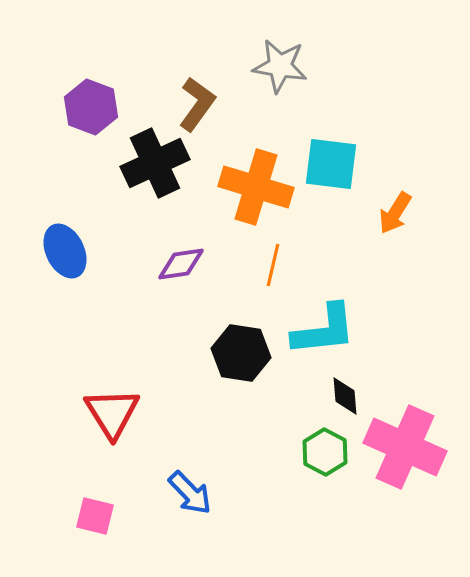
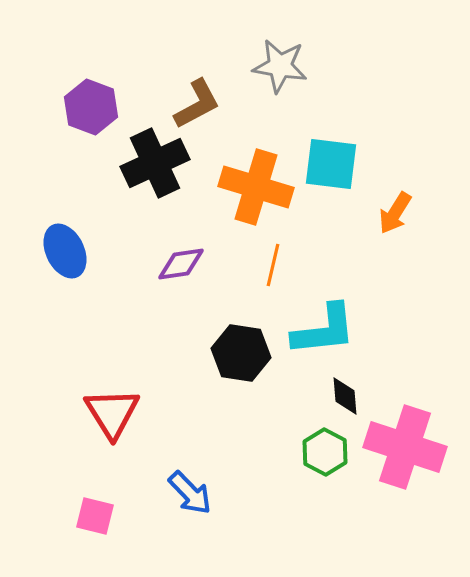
brown L-shape: rotated 26 degrees clockwise
pink cross: rotated 6 degrees counterclockwise
